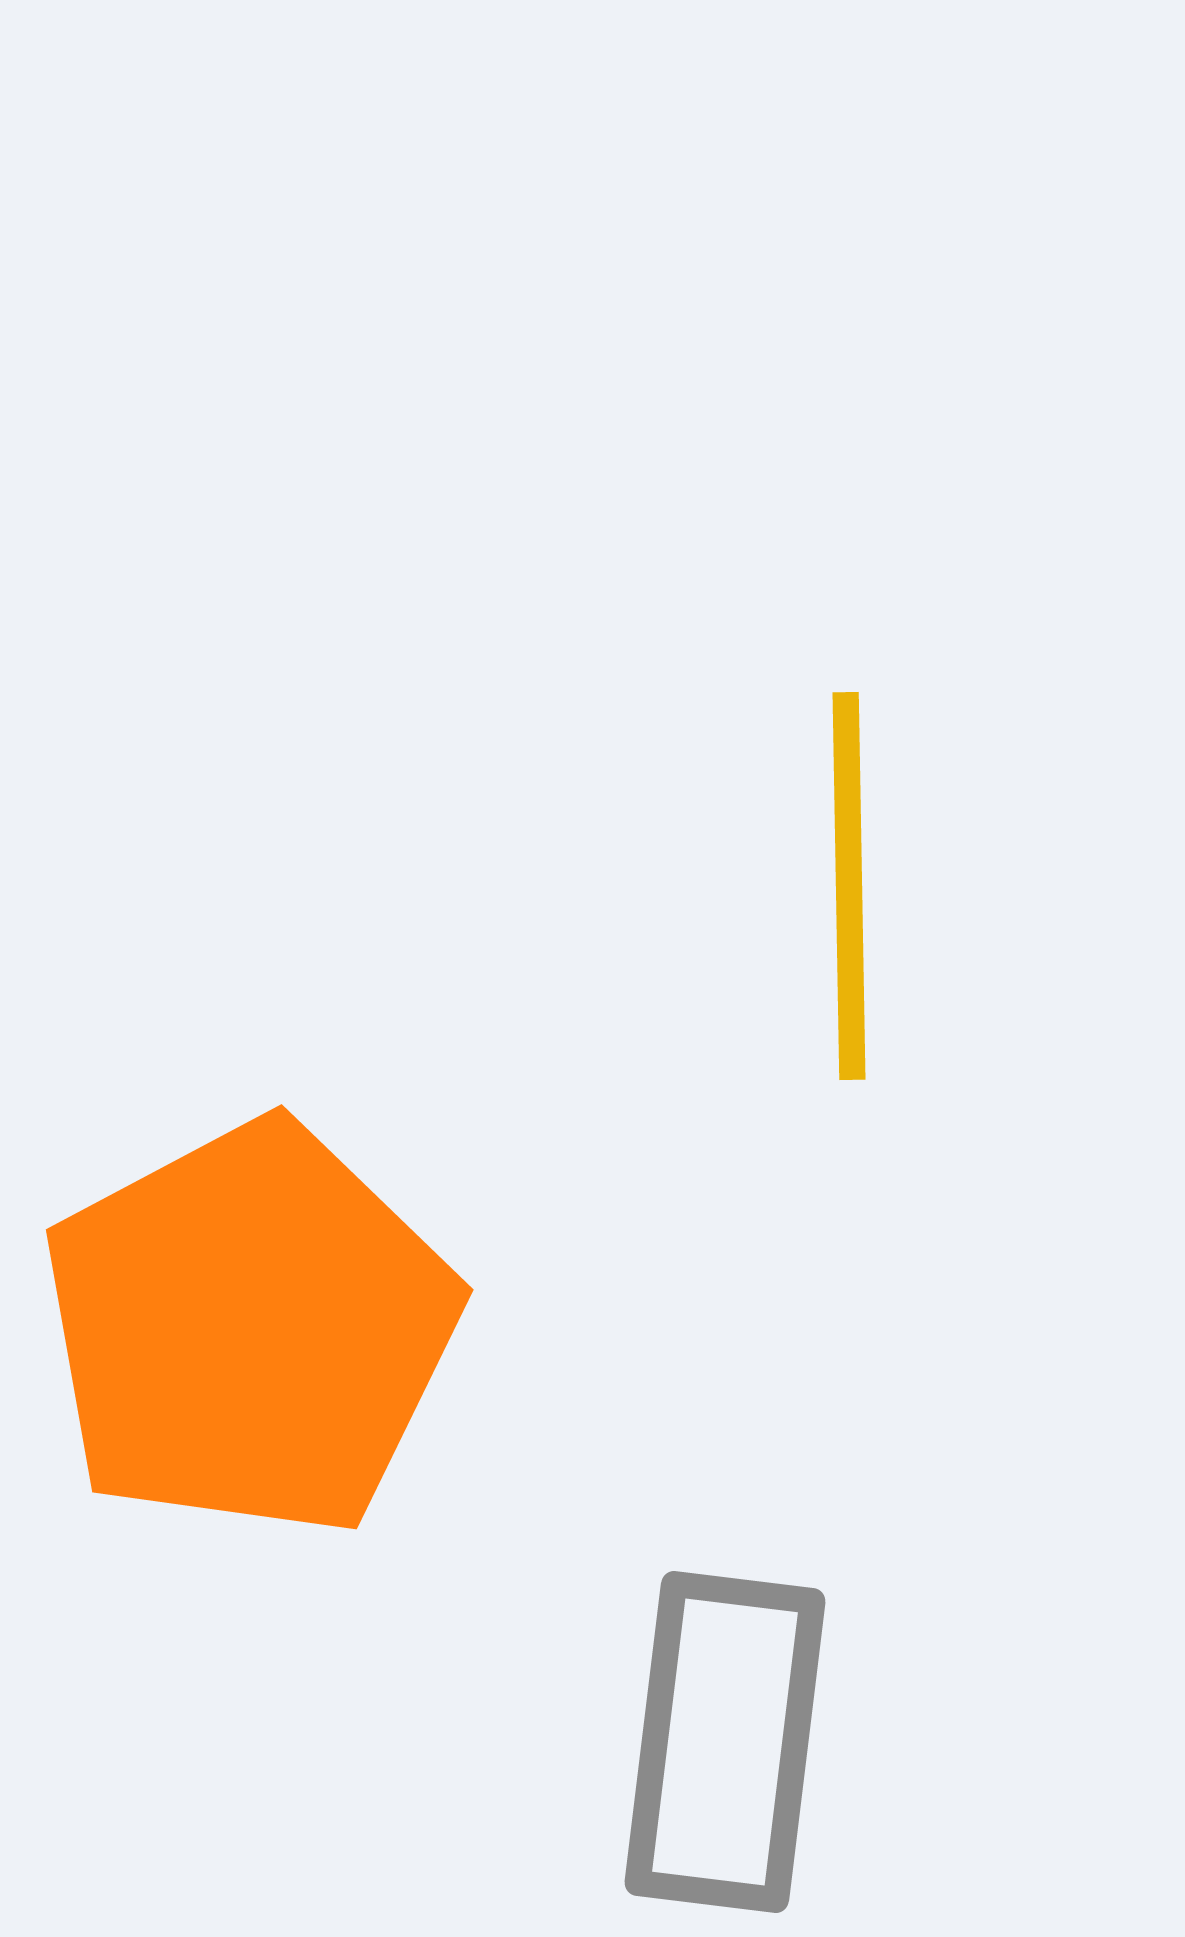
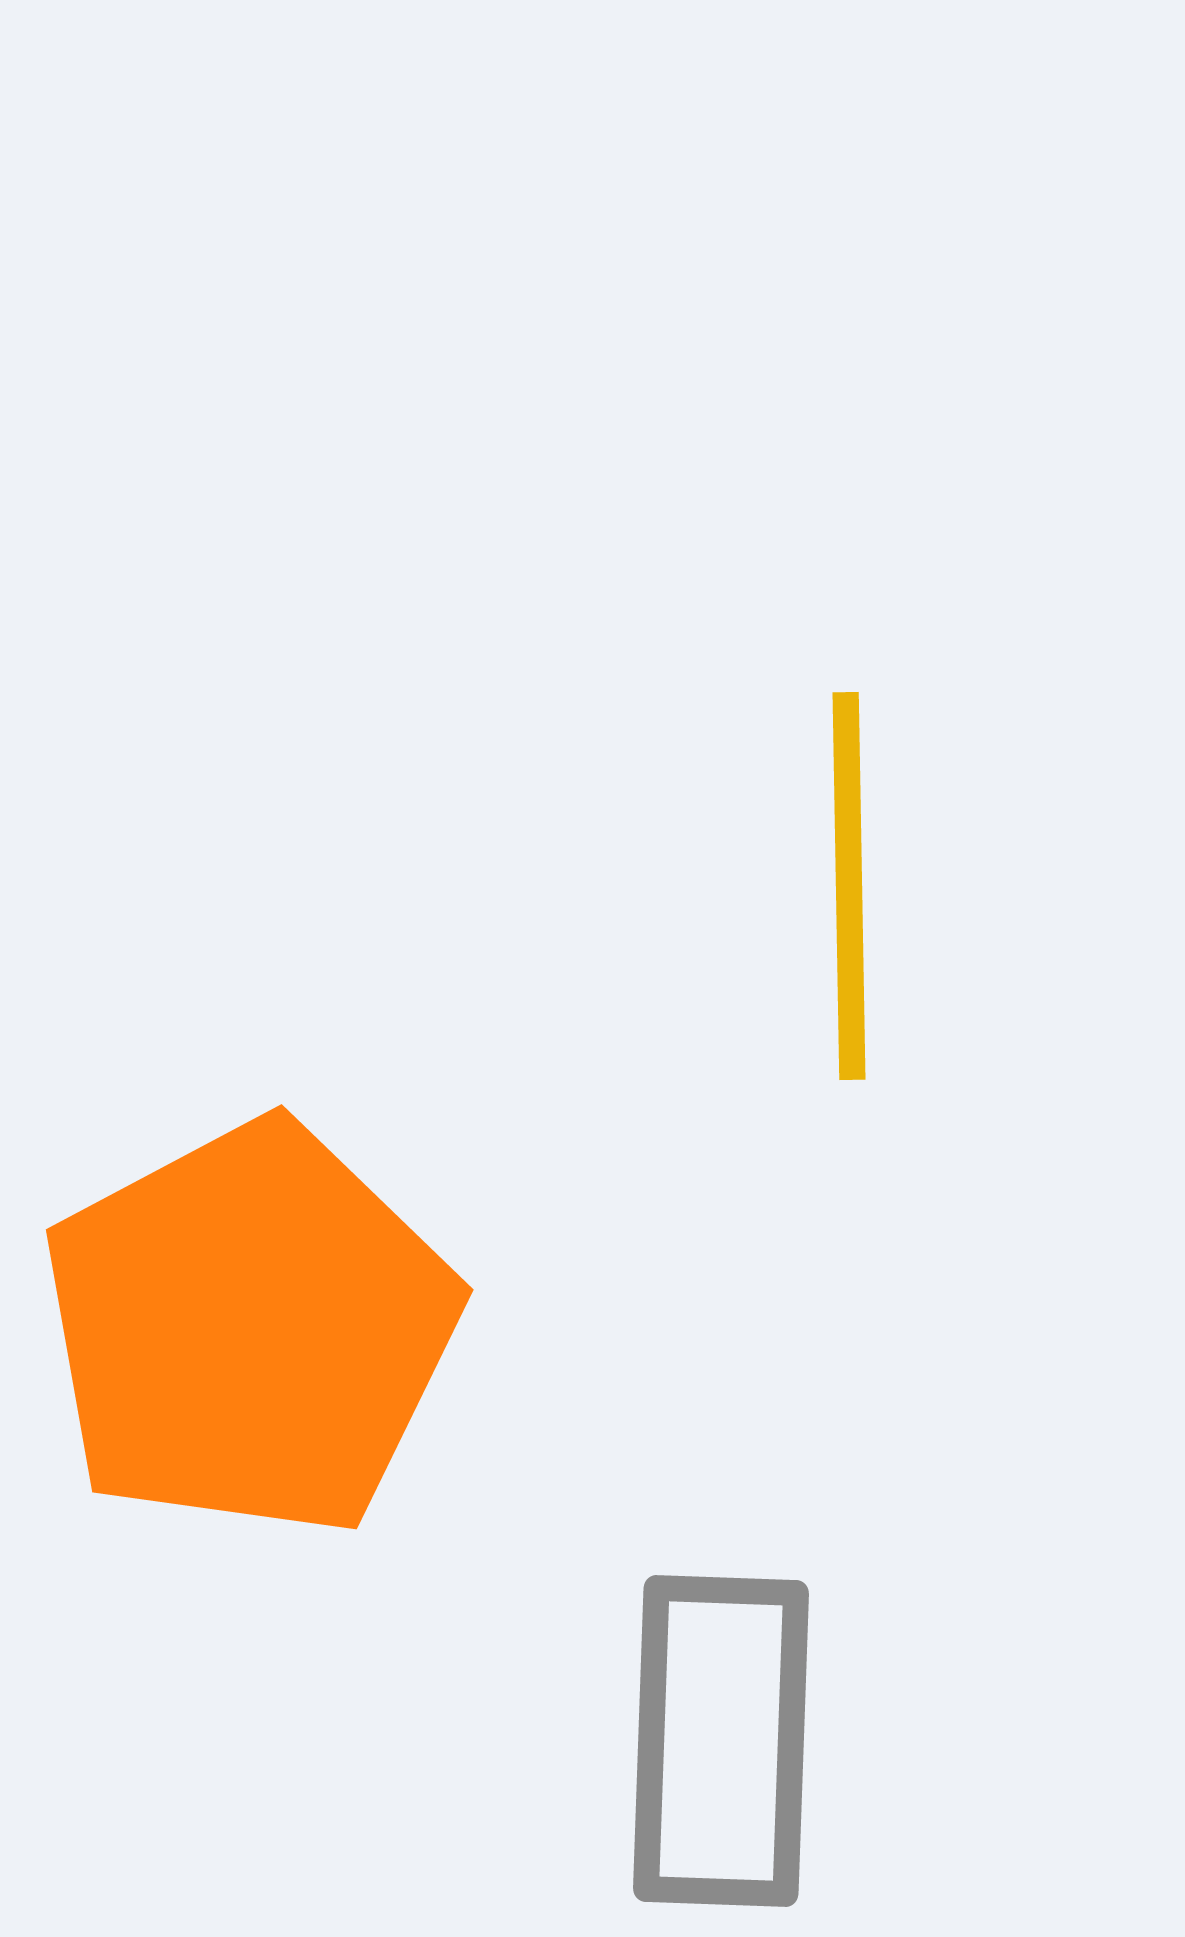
gray rectangle: moved 4 px left, 1 px up; rotated 5 degrees counterclockwise
